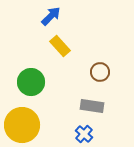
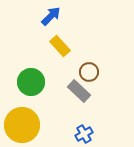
brown circle: moved 11 px left
gray rectangle: moved 13 px left, 15 px up; rotated 35 degrees clockwise
blue cross: rotated 18 degrees clockwise
